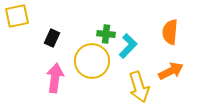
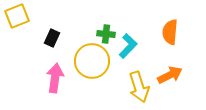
yellow square: rotated 10 degrees counterclockwise
orange arrow: moved 1 px left, 4 px down
